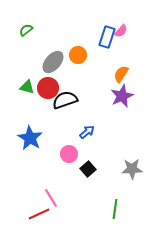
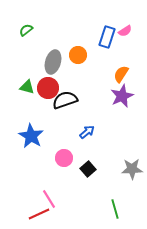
pink semicircle: moved 4 px right; rotated 16 degrees clockwise
gray ellipse: rotated 25 degrees counterclockwise
blue star: moved 1 px right, 2 px up
pink circle: moved 5 px left, 4 px down
pink line: moved 2 px left, 1 px down
green line: rotated 24 degrees counterclockwise
